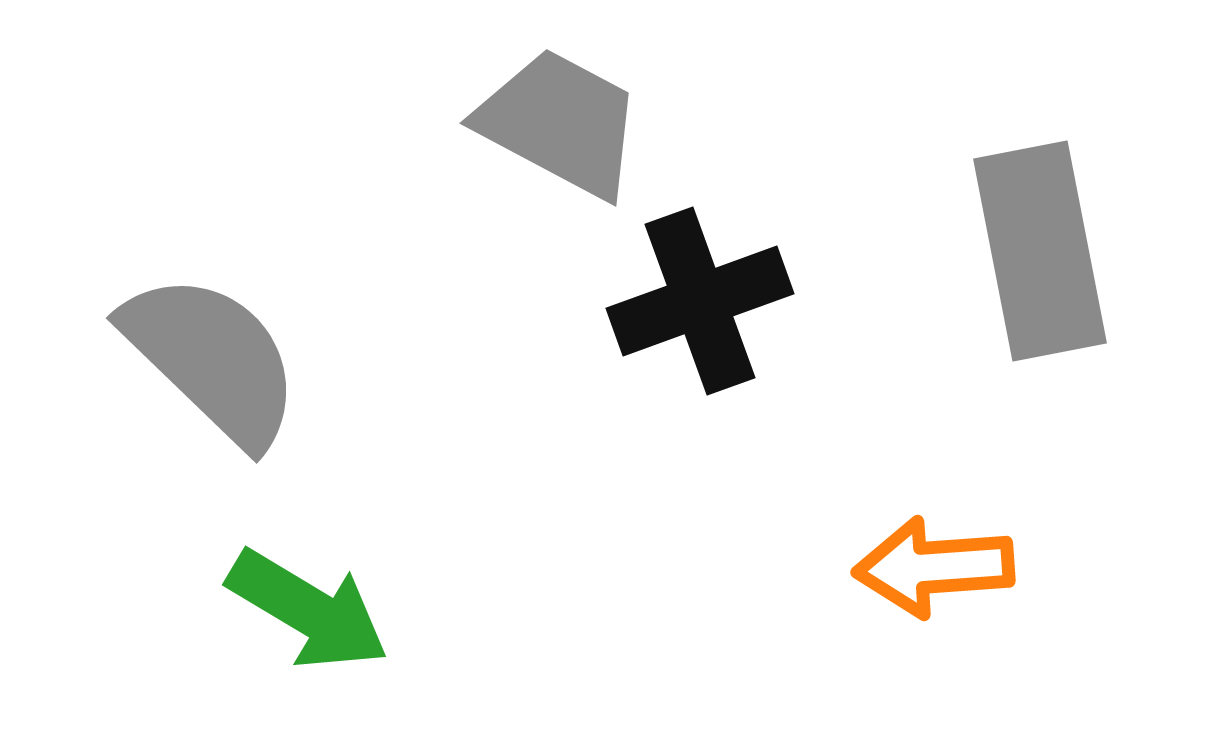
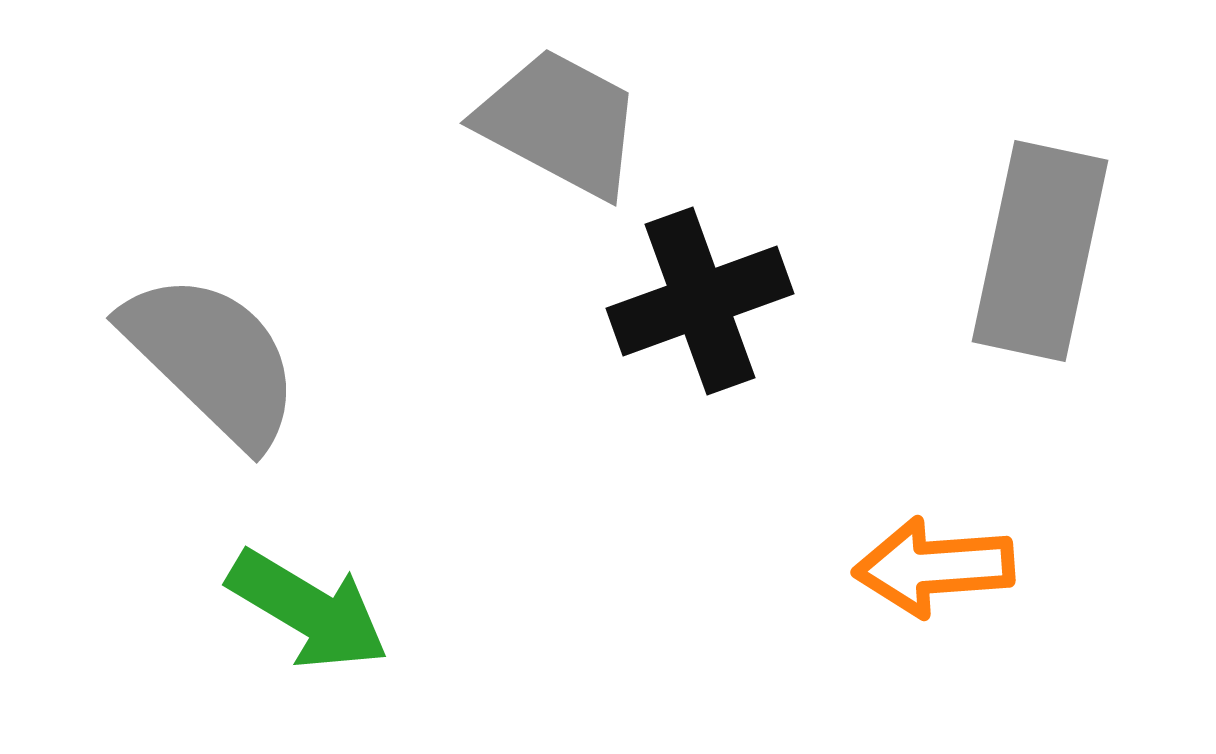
gray rectangle: rotated 23 degrees clockwise
